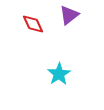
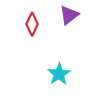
red diamond: moved 1 px left; rotated 50 degrees clockwise
